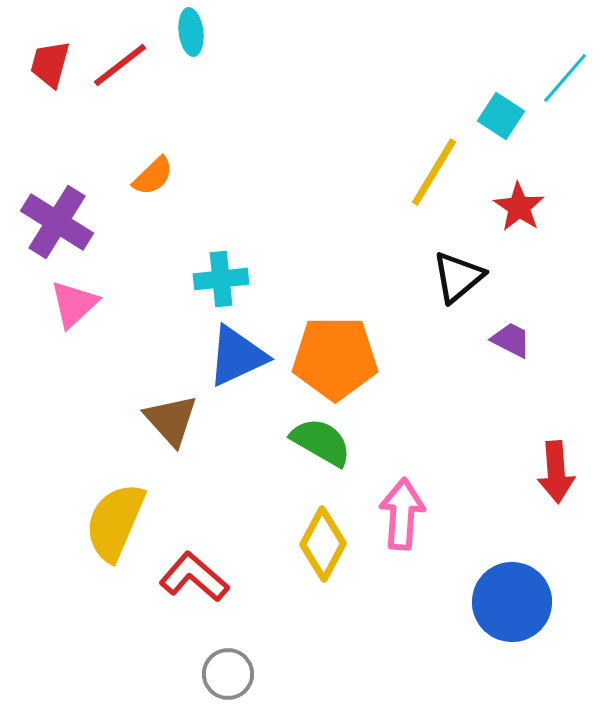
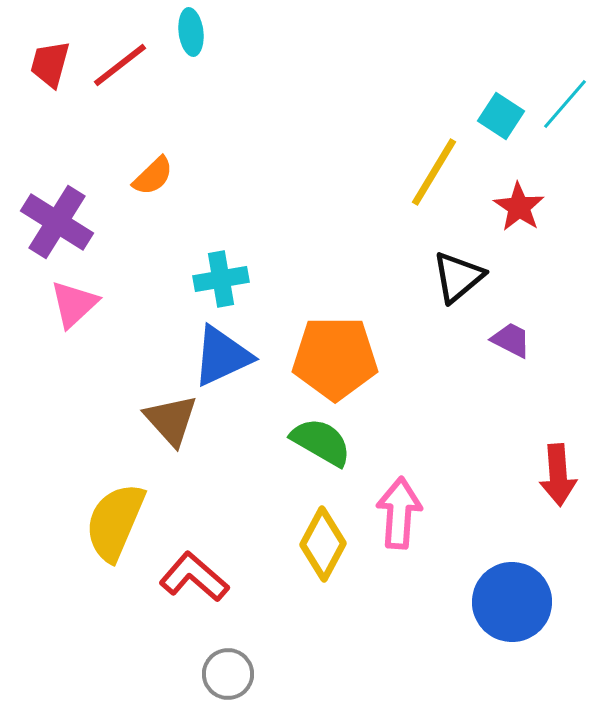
cyan line: moved 26 px down
cyan cross: rotated 4 degrees counterclockwise
blue triangle: moved 15 px left
red arrow: moved 2 px right, 3 px down
pink arrow: moved 3 px left, 1 px up
